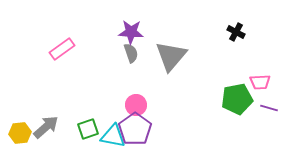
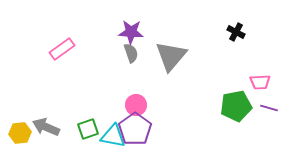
green pentagon: moved 1 px left, 7 px down
gray arrow: rotated 116 degrees counterclockwise
